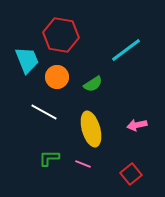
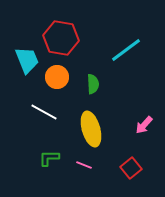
red hexagon: moved 3 px down
green semicircle: rotated 60 degrees counterclockwise
pink arrow: moved 7 px right; rotated 36 degrees counterclockwise
pink line: moved 1 px right, 1 px down
red square: moved 6 px up
